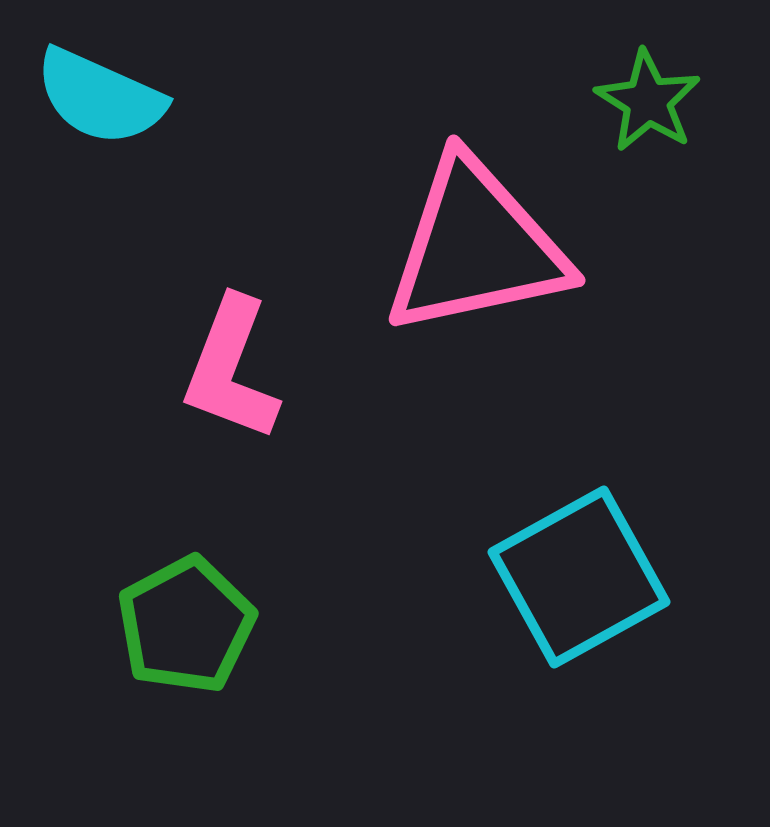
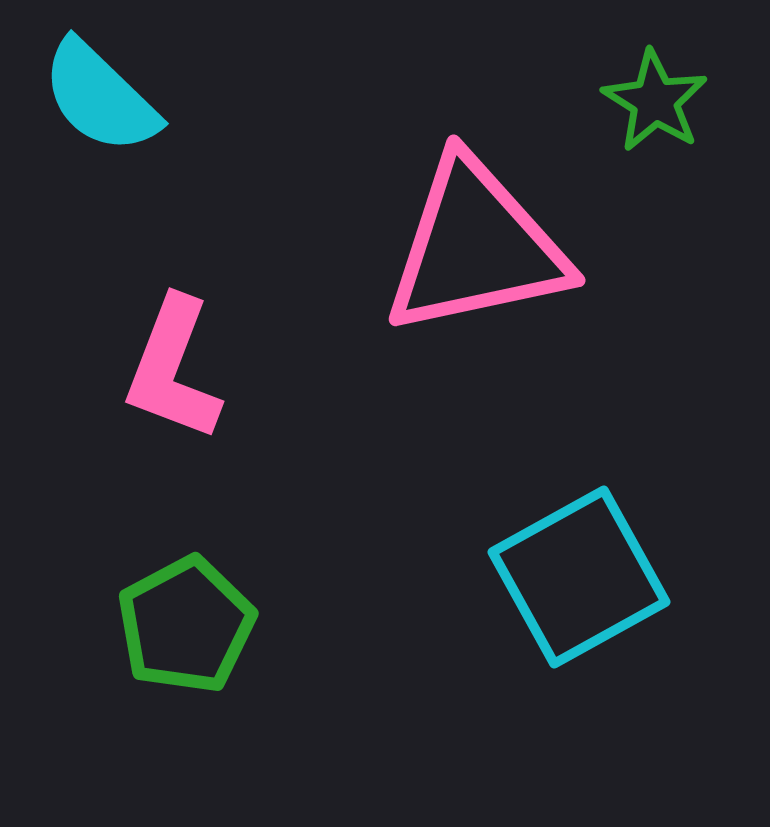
cyan semicircle: rotated 20 degrees clockwise
green star: moved 7 px right
pink L-shape: moved 58 px left
